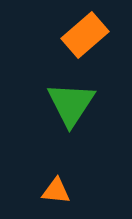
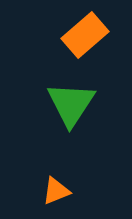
orange triangle: rotated 28 degrees counterclockwise
